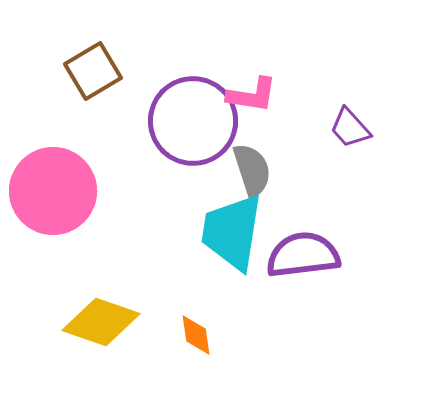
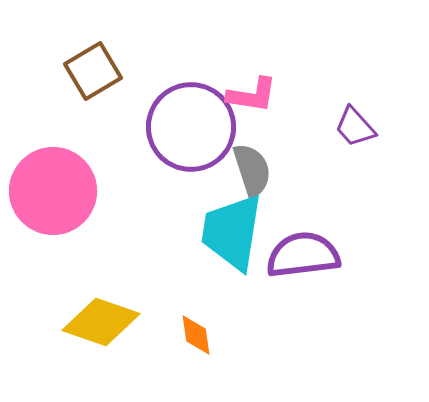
purple circle: moved 2 px left, 6 px down
purple trapezoid: moved 5 px right, 1 px up
